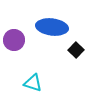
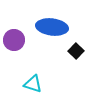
black square: moved 1 px down
cyan triangle: moved 1 px down
